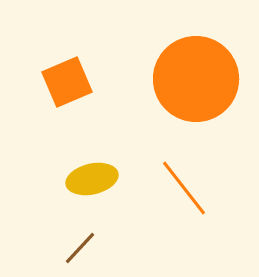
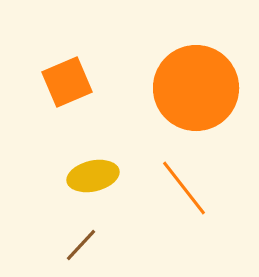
orange circle: moved 9 px down
yellow ellipse: moved 1 px right, 3 px up
brown line: moved 1 px right, 3 px up
